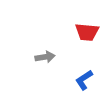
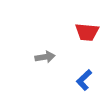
blue L-shape: rotated 10 degrees counterclockwise
